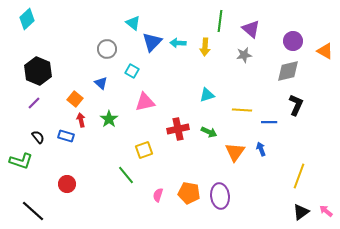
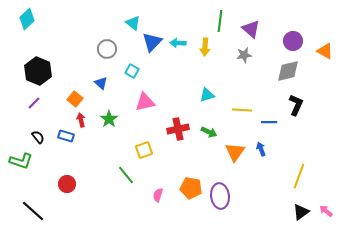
orange pentagon at (189, 193): moved 2 px right, 5 px up
